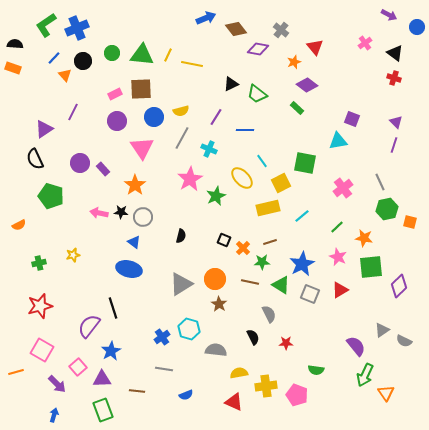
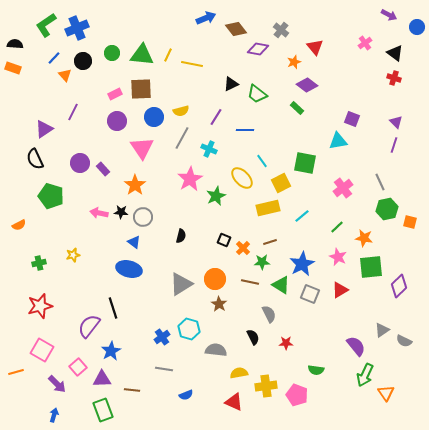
brown line at (137, 391): moved 5 px left, 1 px up
